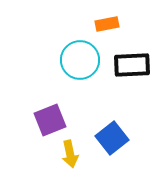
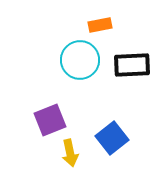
orange rectangle: moved 7 px left, 1 px down
yellow arrow: moved 1 px up
